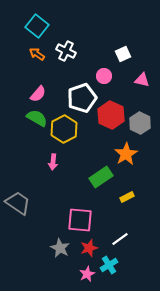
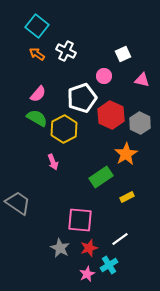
pink arrow: rotated 28 degrees counterclockwise
